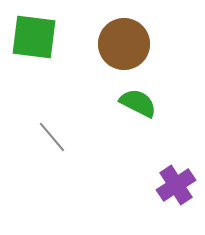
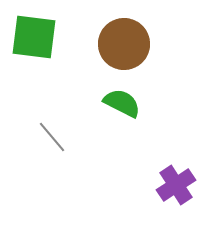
green semicircle: moved 16 px left
